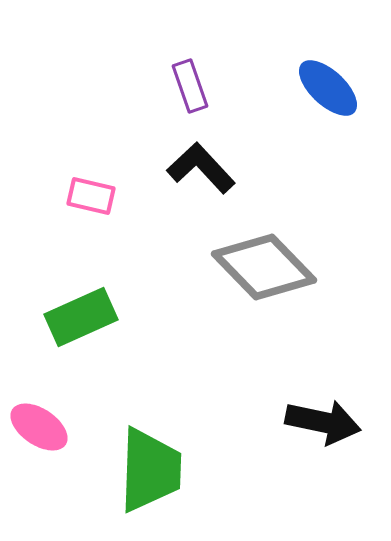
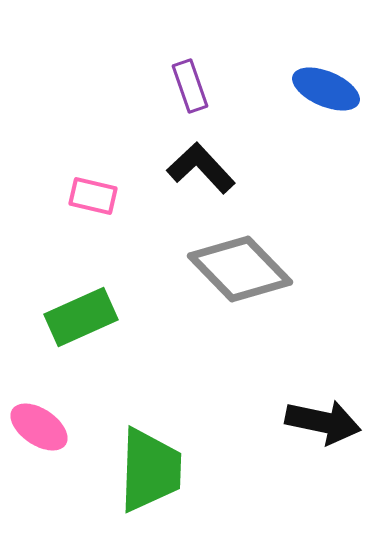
blue ellipse: moved 2 px left, 1 px down; rotated 20 degrees counterclockwise
pink rectangle: moved 2 px right
gray diamond: moved 24 px left, 2 px down
